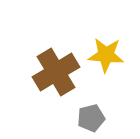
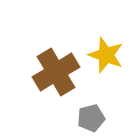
yellow star: rotated 15 degrees clockwise
